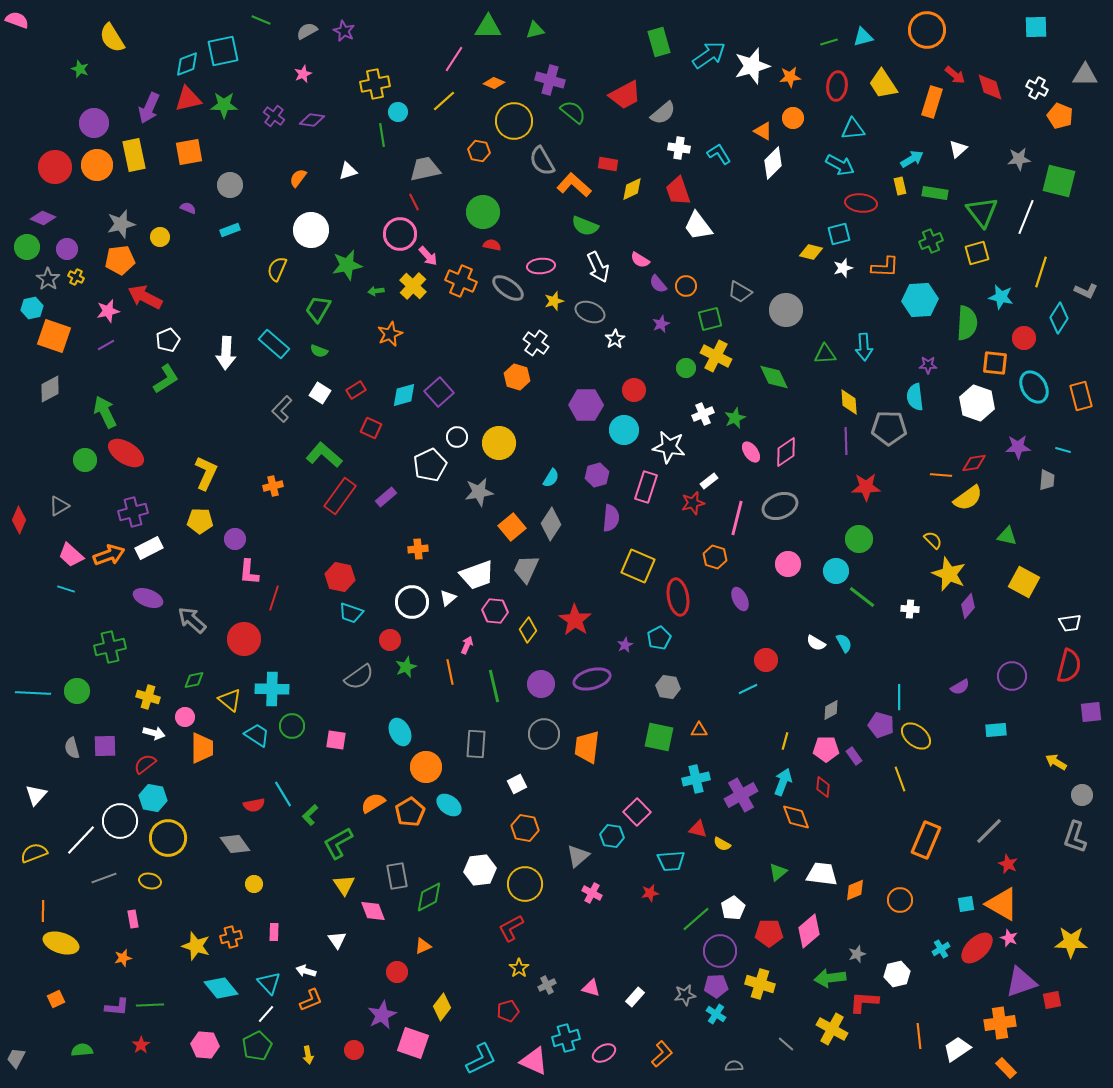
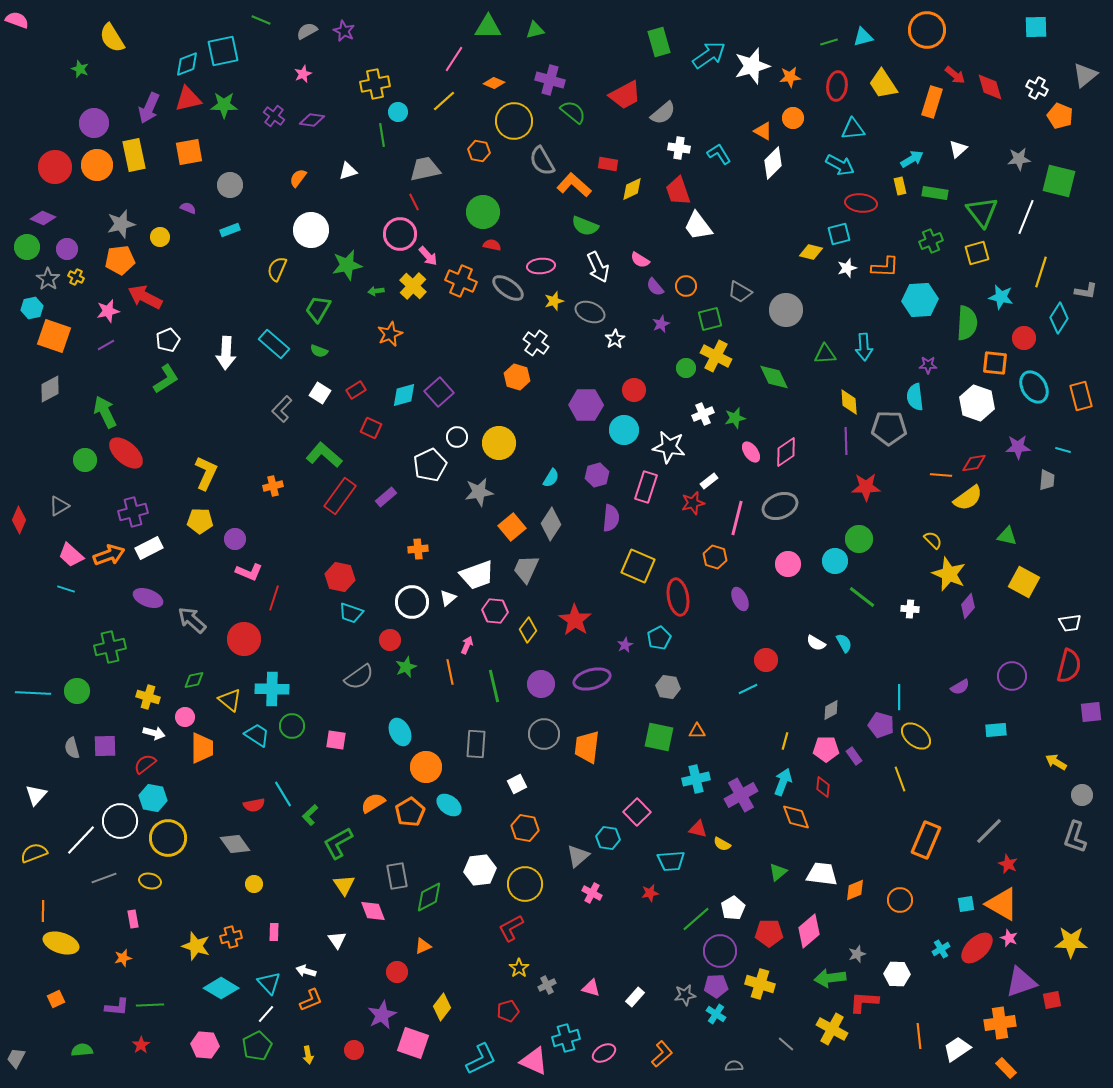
gray triangle at (1085, 75): rotated 40 degrees counterclockwise
white star at (843, 268): moved 4 px right
purple semicircle at (658, 284): moved 3 px left, 3 px down
gray L-shape at (1086, 291): rotated 15 degrees counterclockwise
green star at (735, 418): rotated 10 degrees clockwise
red ellipse at (126, 453): rotated 9 degrees clockwise
cyan circle at (836, 571): moved 1 px left, 10 px up
pink L-shape at (249, 572): rotated 72 degrees counterclockwise
orange triangle at (699, 730): moved 2 px left, 1 px down
cyan hexagon at (612, 836): moved 4 px left, 2 px down
white hexagon at (897, 974): rotated 15 degrees clockwise
cyan diamond at (221, 988): rotated 20 degrees counterclockwise
